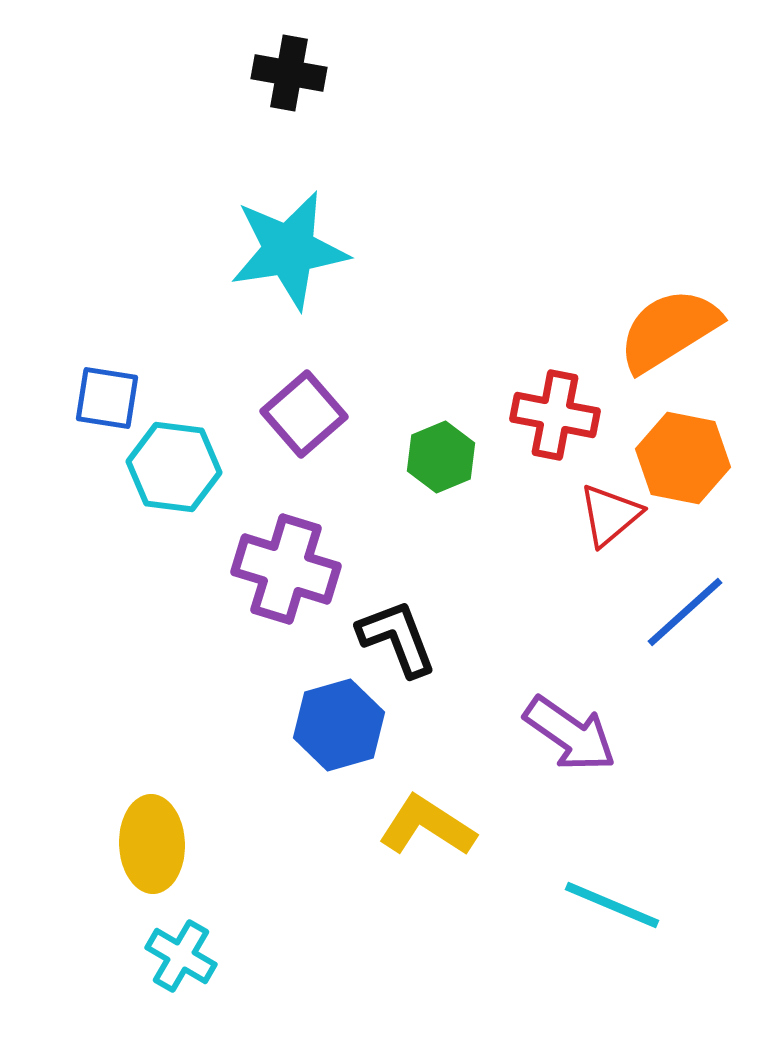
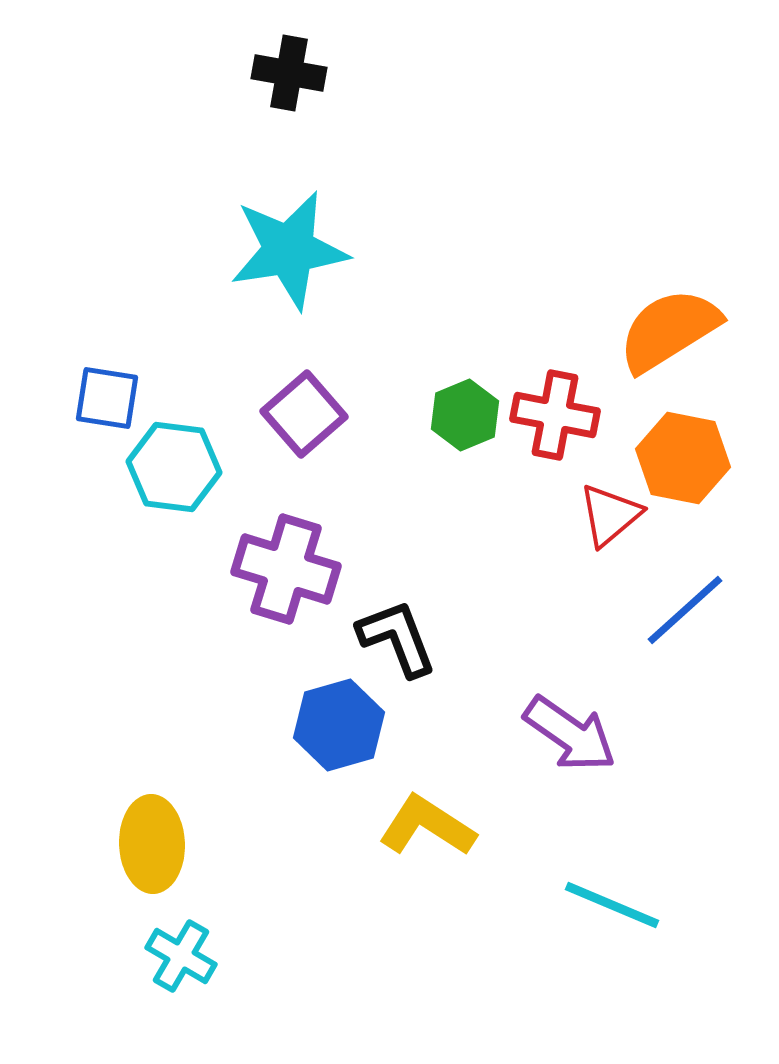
green hexagon: moved 24 px right, 42 px up
blue line: moved 2 px up
